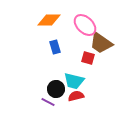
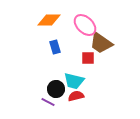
red square: rotated 16 degrees counterclockwise
